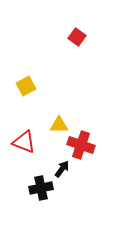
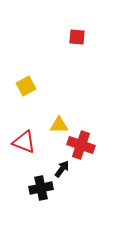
red square: rotated 30 degrees counterclockwise
